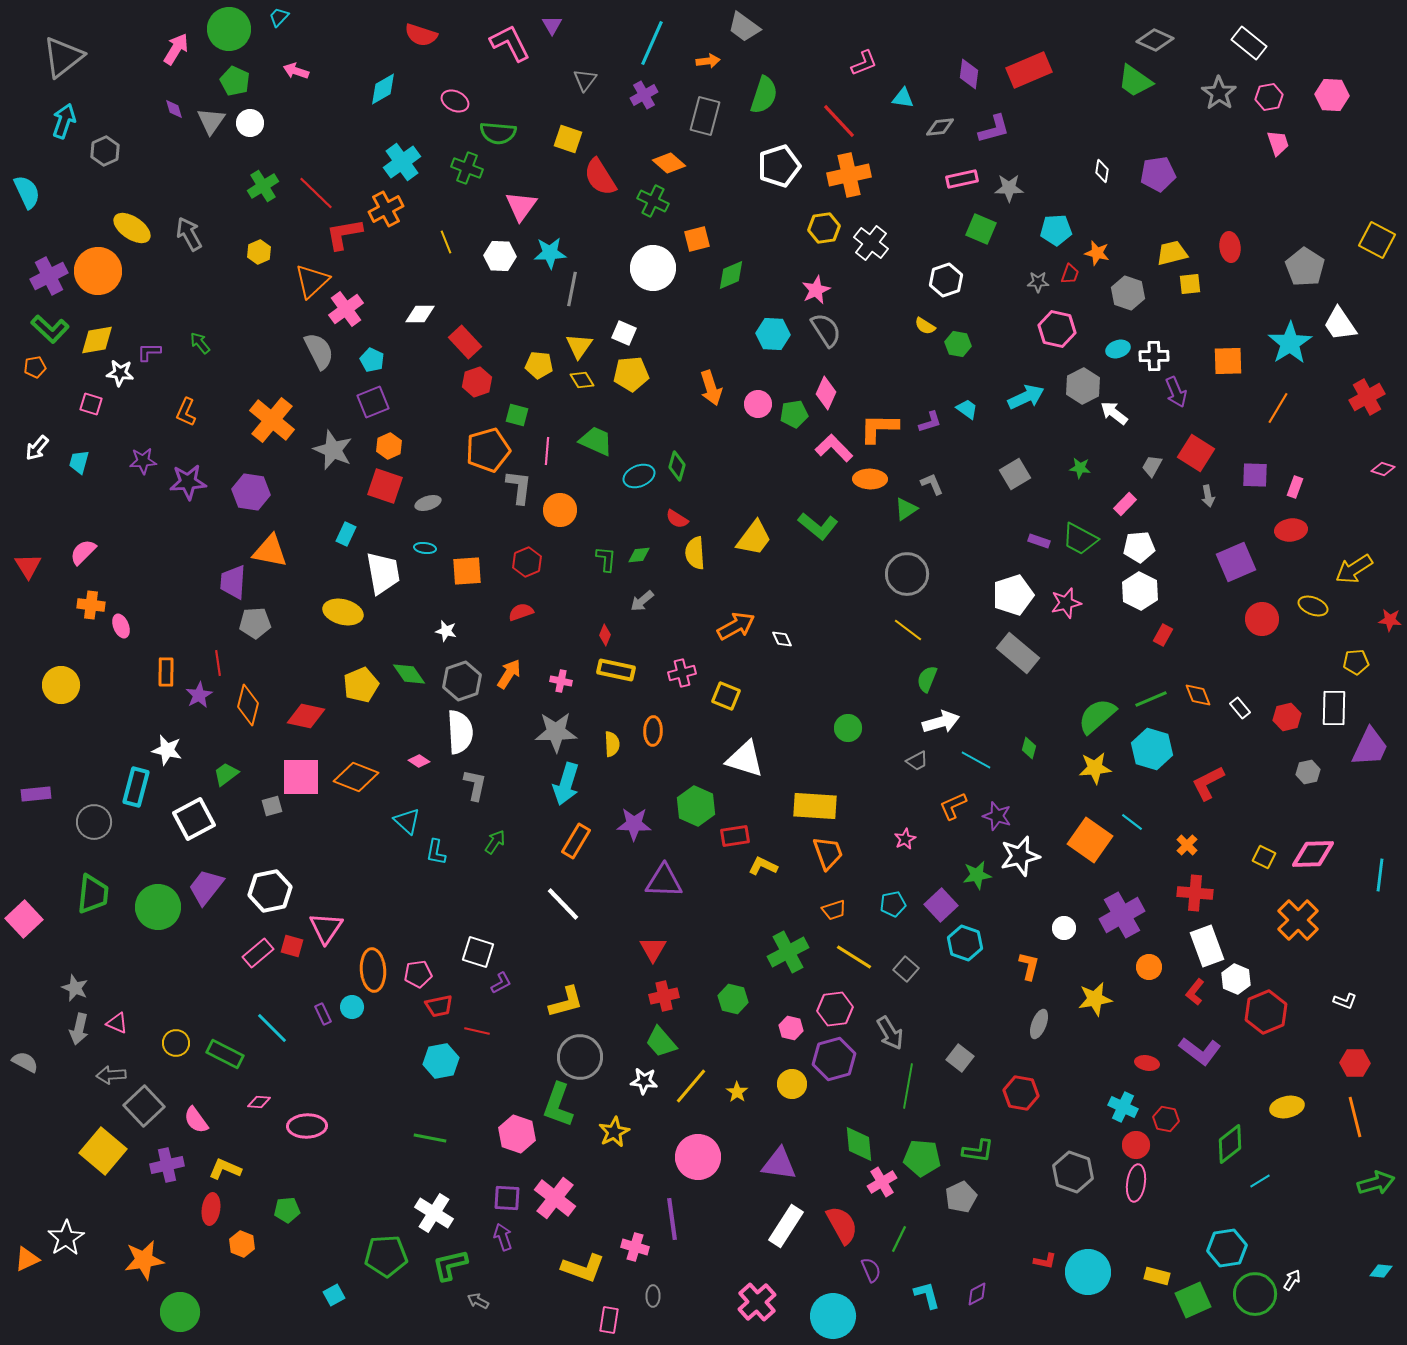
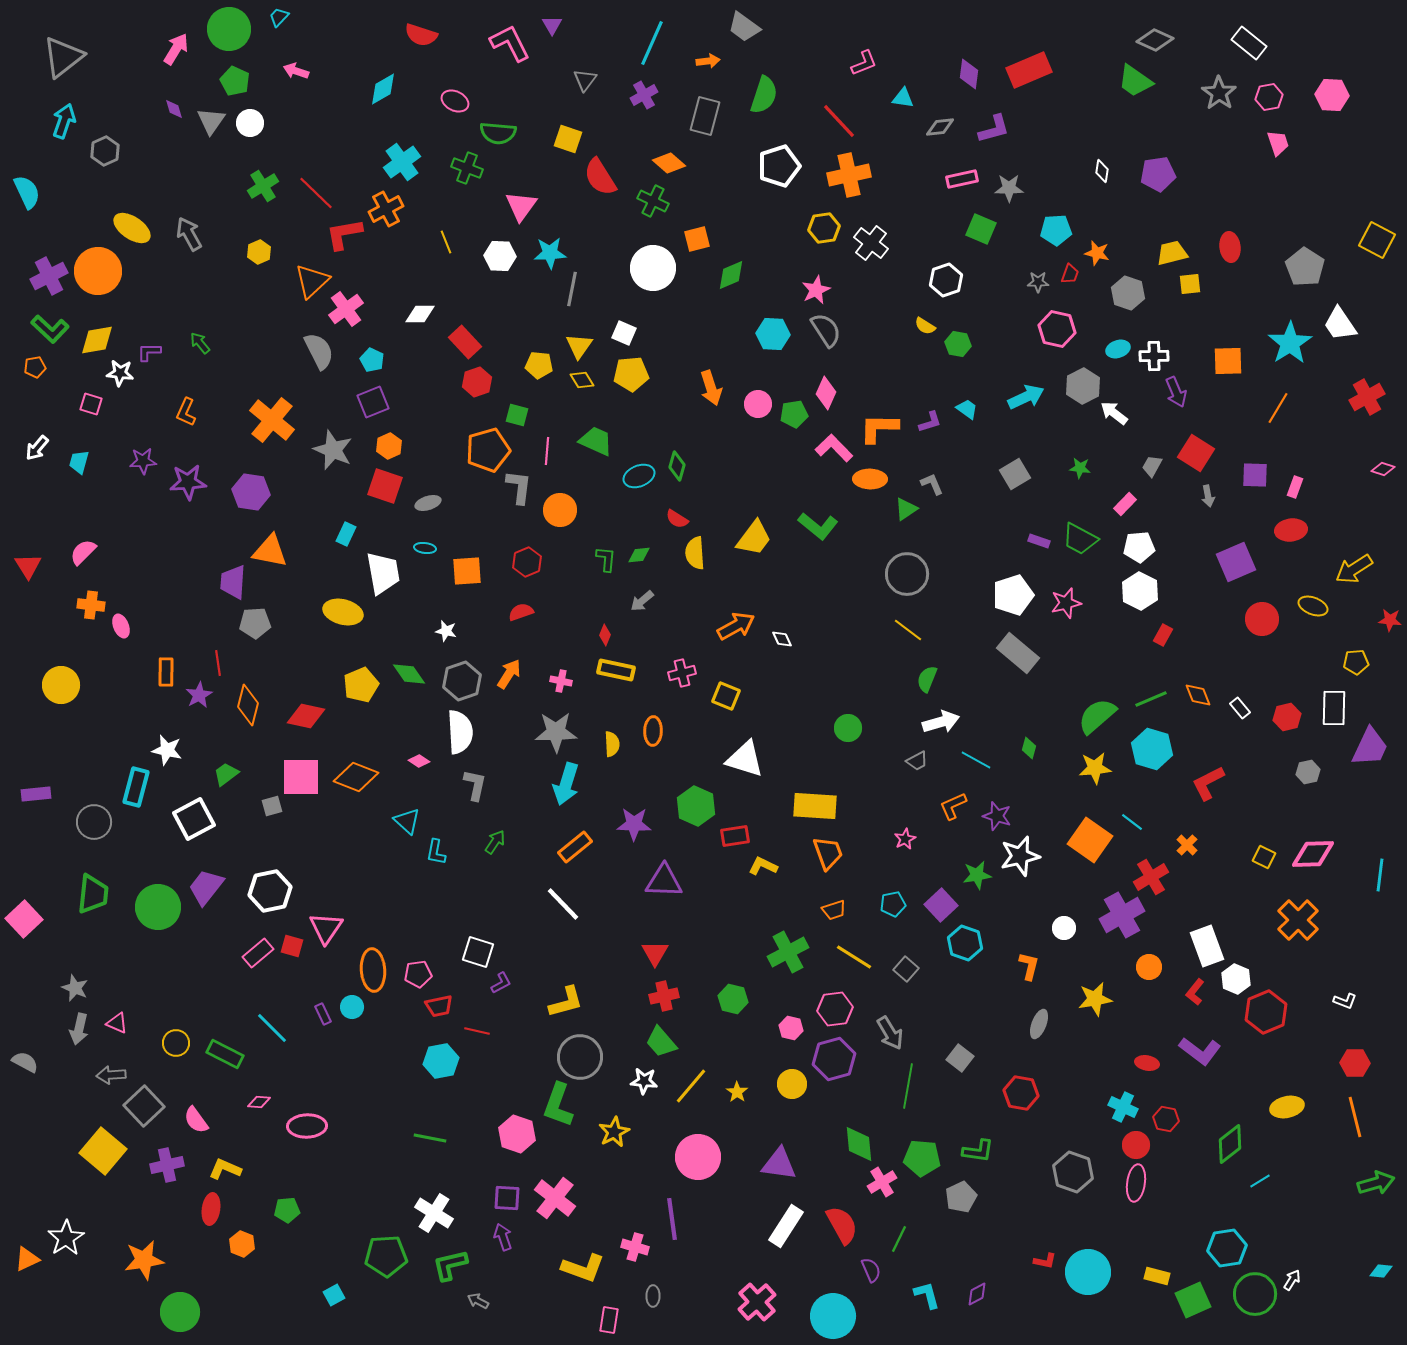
orange rectangle at (576, 841): moved 1 px left, 6 px down; rotated 20 degrees clockwise
red cross at (1195, 893): moved 44 px left, 16 px up; rotated 36 degrees counterclockwise
red triangle at (653, 949): moved 2 px right, 4 px down
